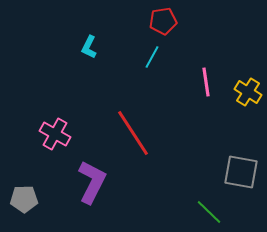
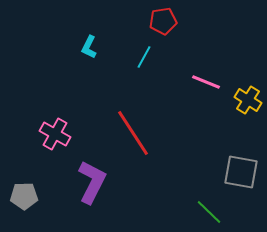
cyan line: moved 8 px left
pink line: rotated 60 degrees counterclockwise
yellow cross: moved 8 px down
gray pentagon: moved 3 px up
